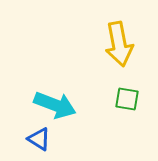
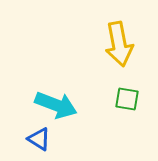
cyan arrow: moved 1 px right
